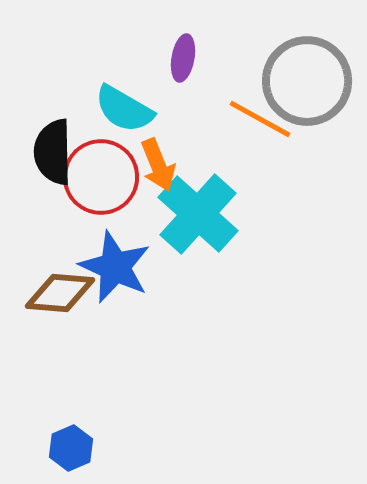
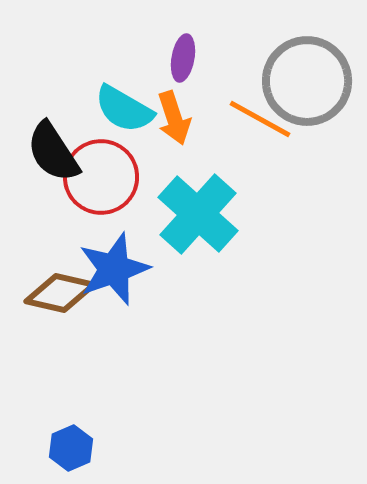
black semicircle: rotated 32 degrees counterclockwise
orange arrow: moved 16 px right, 47 px up; rotated 4 degrees clockwise
blue star: moved 1 px left, 2 px down; rotated 28 degrees clockwise
brown diamond: rotated 8 degrees clockwise
